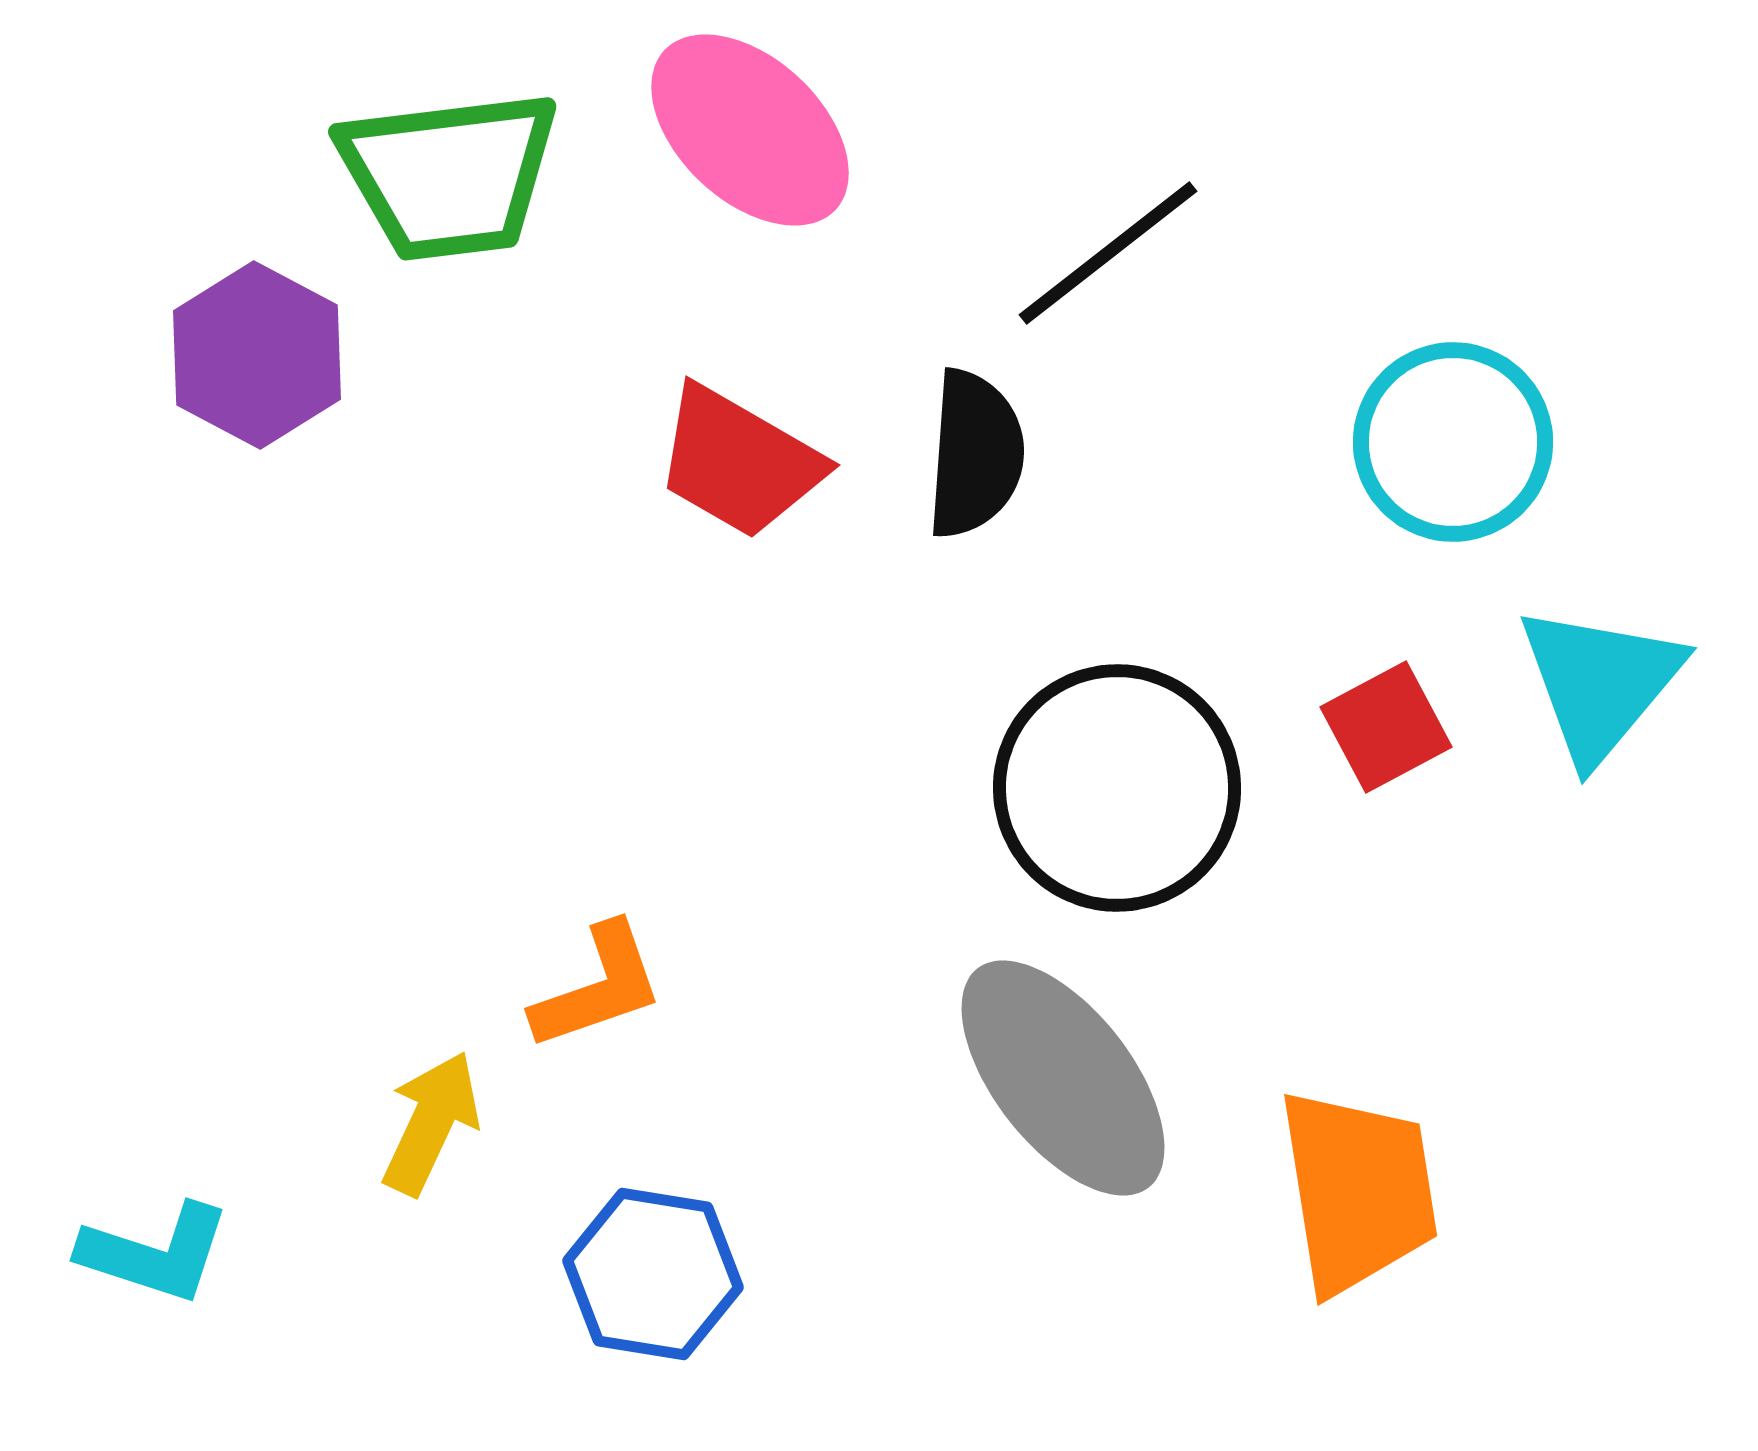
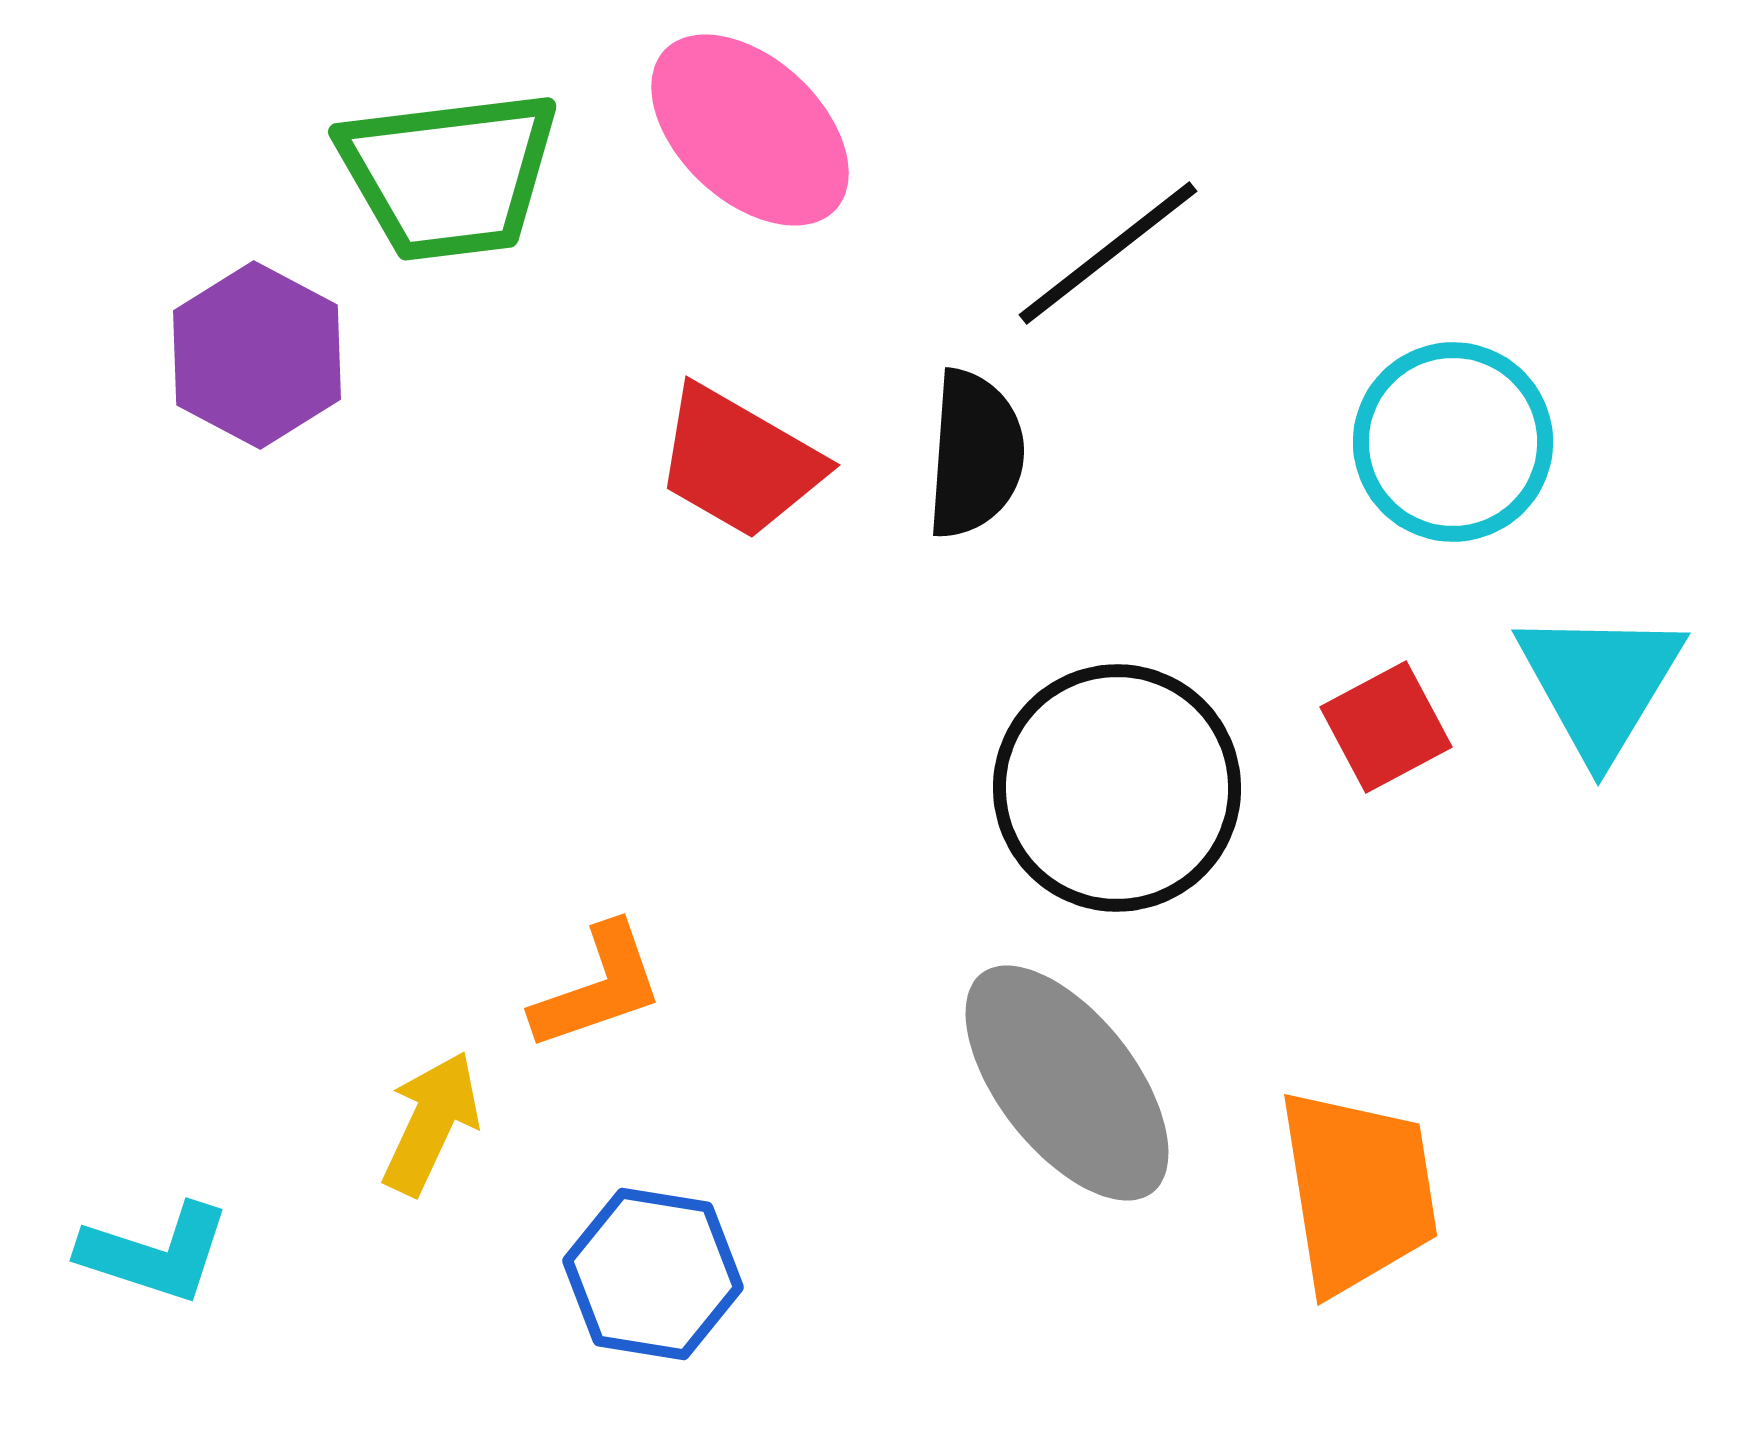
cyan triangle: rotated 9 degrees counterclockwise
gray ellipse: moved 4 px right, 5 px down
